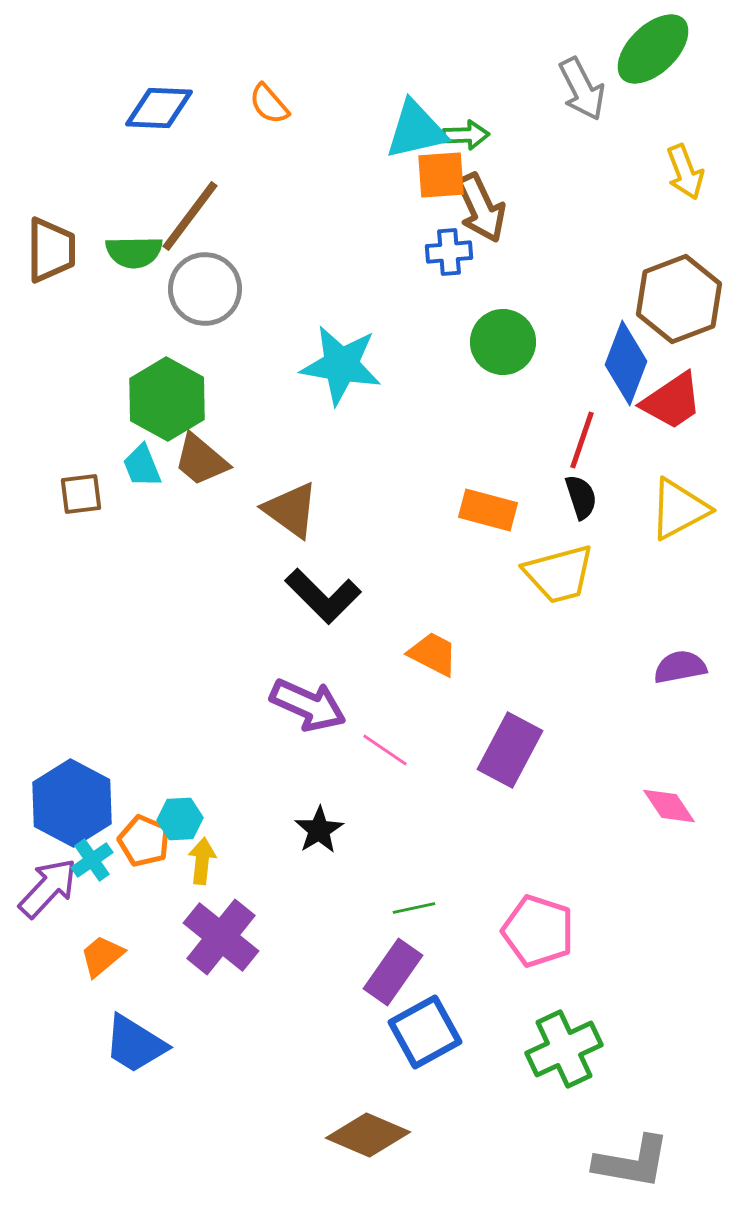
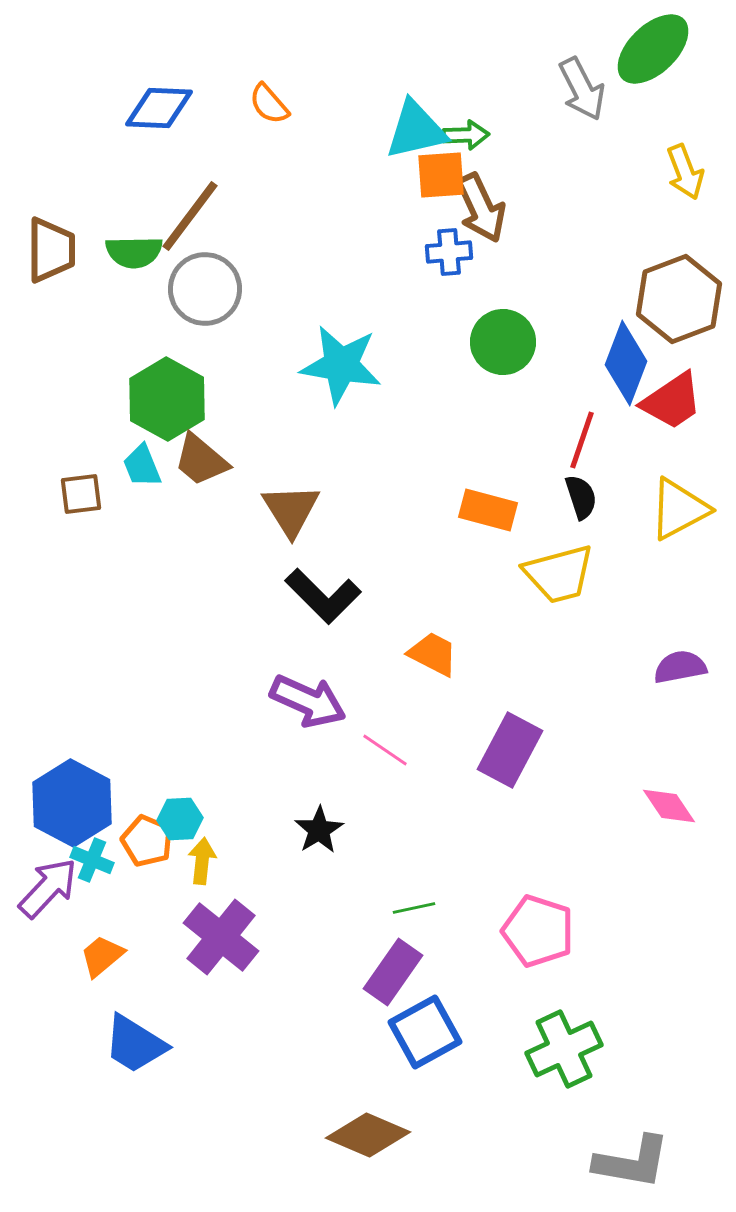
brown triangle at (291, 510): rotated 22 degrees clockwise
purple arrow at (308, 705): moved 4 px up
orange pentagon at (144, 841): moved 3 px right
cyan cross at (92, 860): rotated 33 degrees counterclockwise
